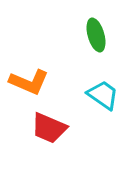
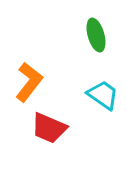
orange L-shape: rotated 75 degrees counterclockwise
